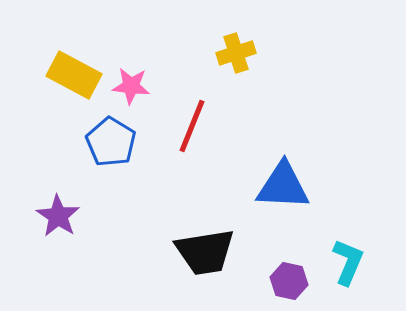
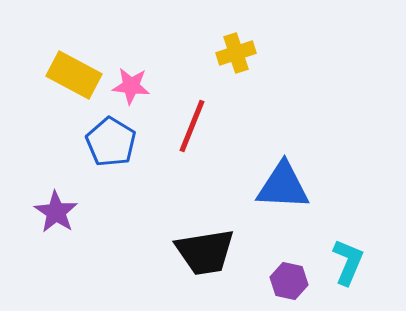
purple star: moved 2 px left, 4 px up
